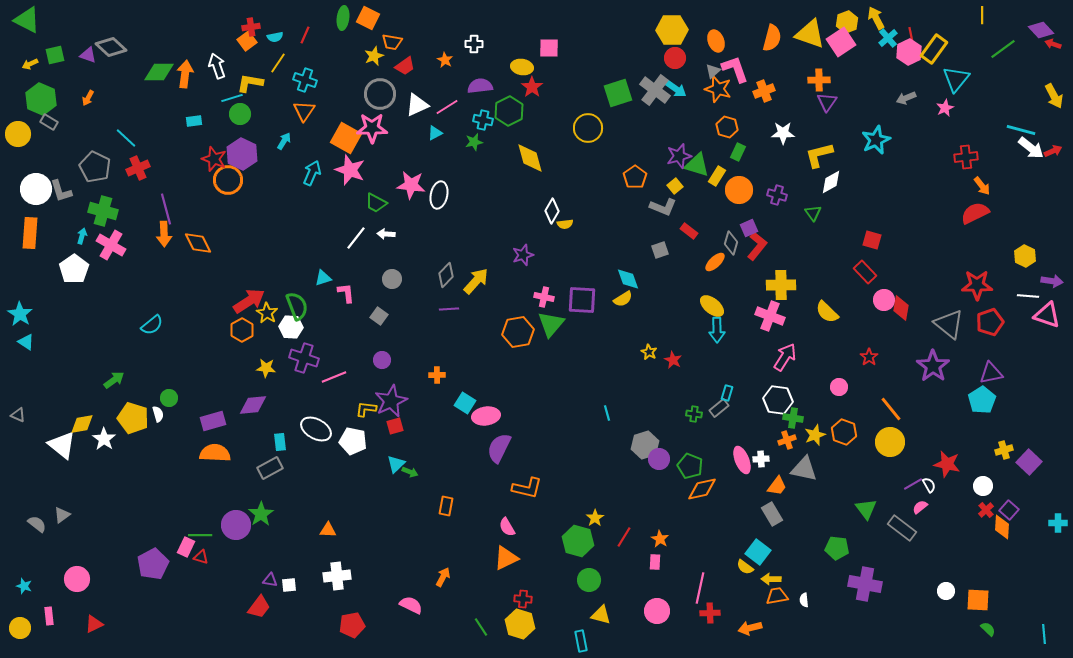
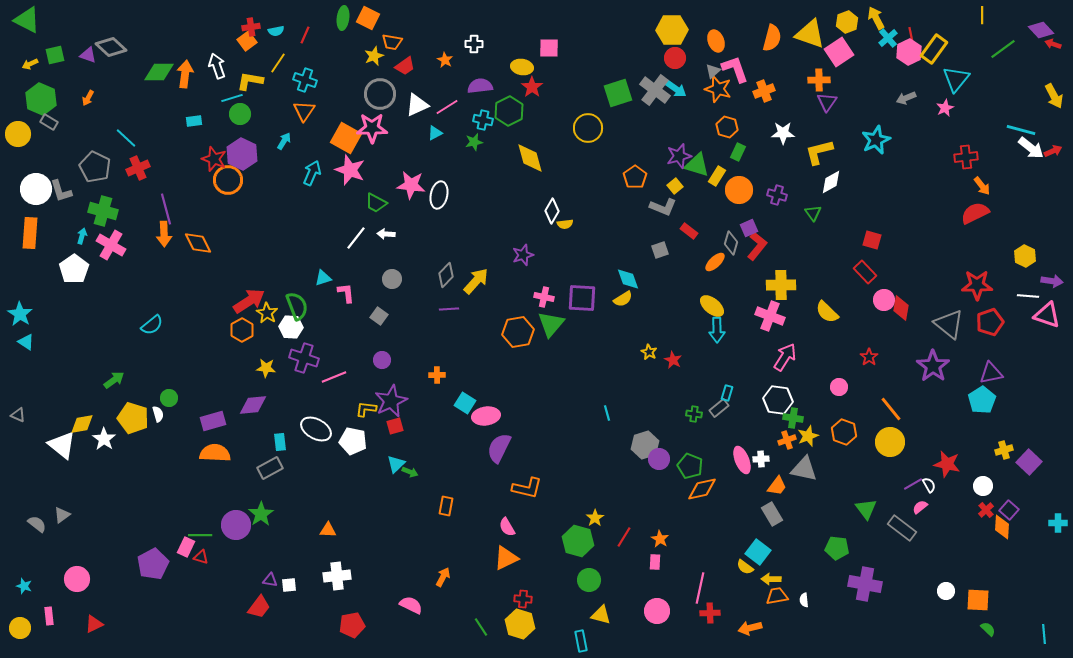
cyan semicircle at (275, 37): moved 1 px right, 6 px up
pink square at (841, 42): moved 2 px left, 10 px down
yellow L-shape at (250, 83): moved 2 px up
yellow L-shape at (819, 155): moved 3 px up
purple square at (582, 300): moved 2 px up
yellow star at (815, 435): moved 7 px left, 1 px down
